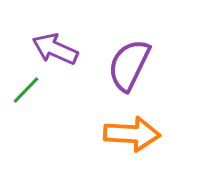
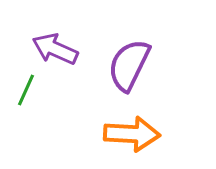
green line: rotated 20 degrees counterclockwise
